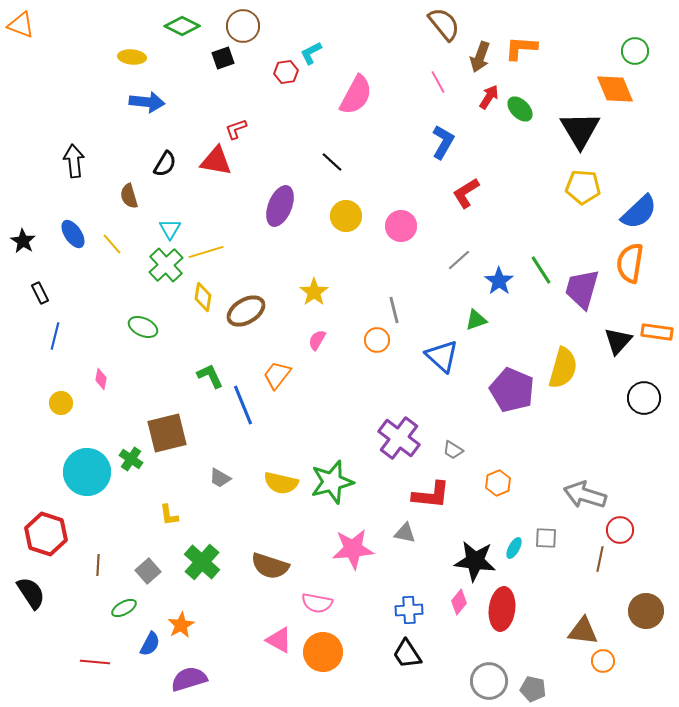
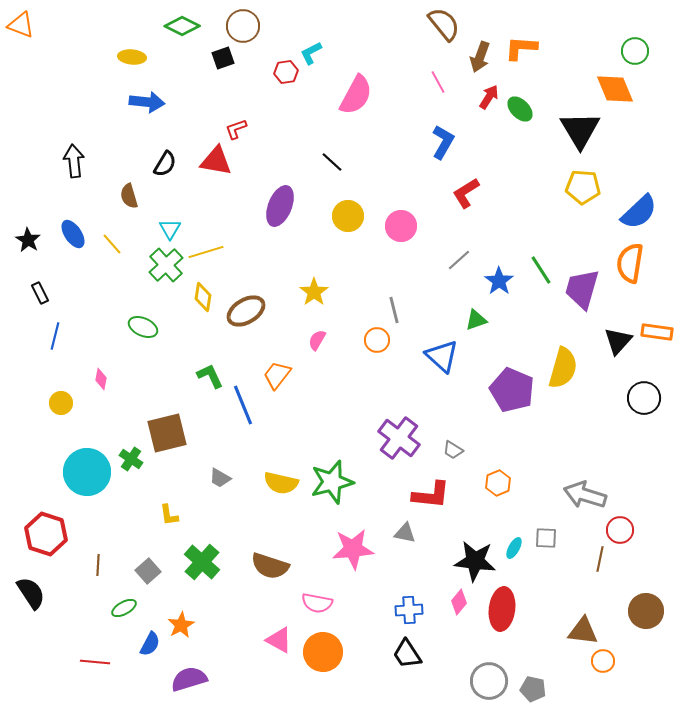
yellow circle at (346, 216): moved 2 px right
black star at (23, 241): moved 5 px right, 1 px up
